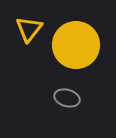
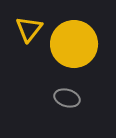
yellow circle: moved 2 px left, 1 px up
